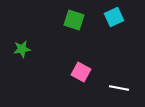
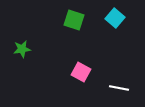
cyan square: moved 1 px right, 1 px down; rotated 24 degrees counterclockwise
